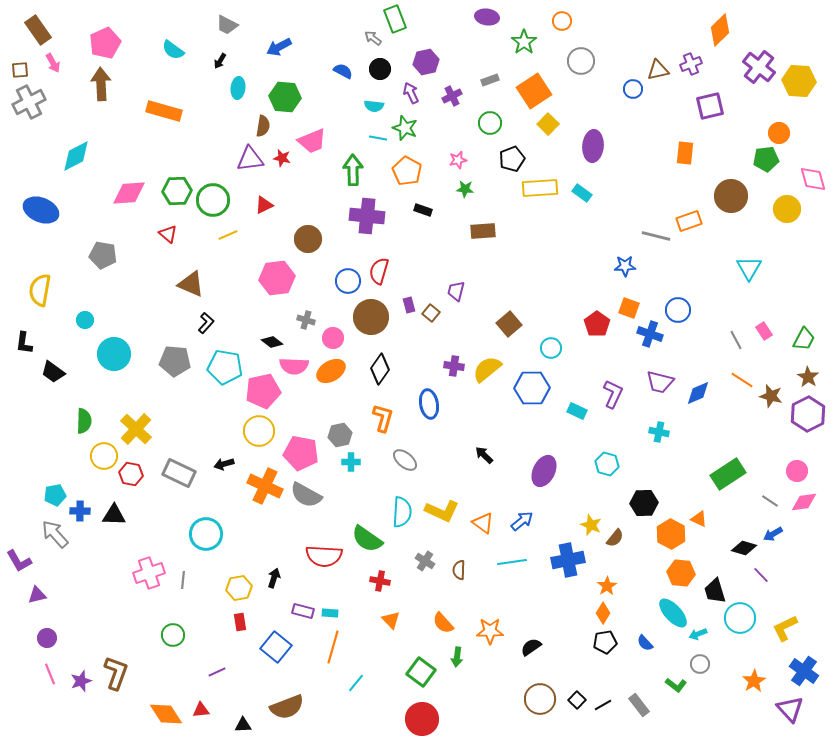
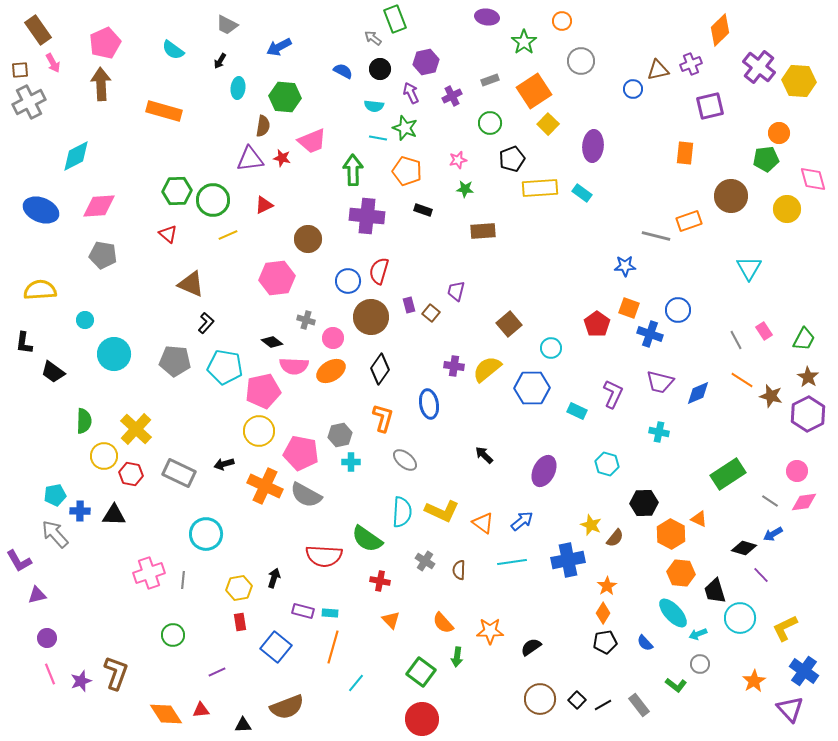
orange pentagon at (407, 171): rotated 12 degrees counterclockwise
pink diamond at (129, 193): moved 30 px left, 13 px down
yellow semicircle at (40, 290): rotated 76 degrees clockwise
